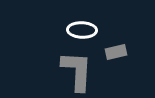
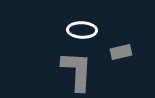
gray rectangle: moved 5 px right
